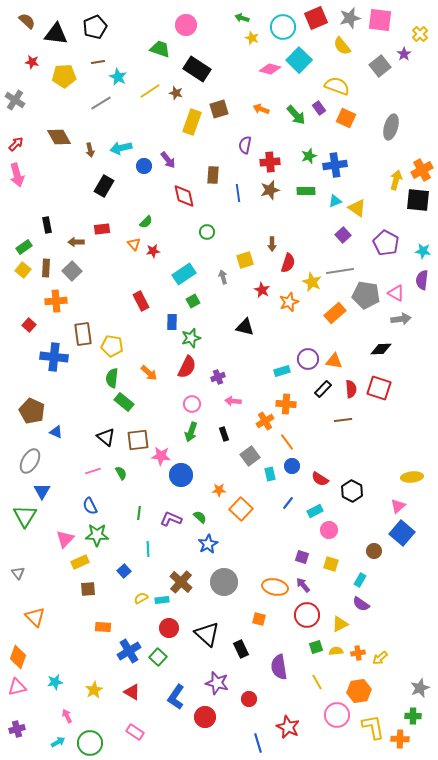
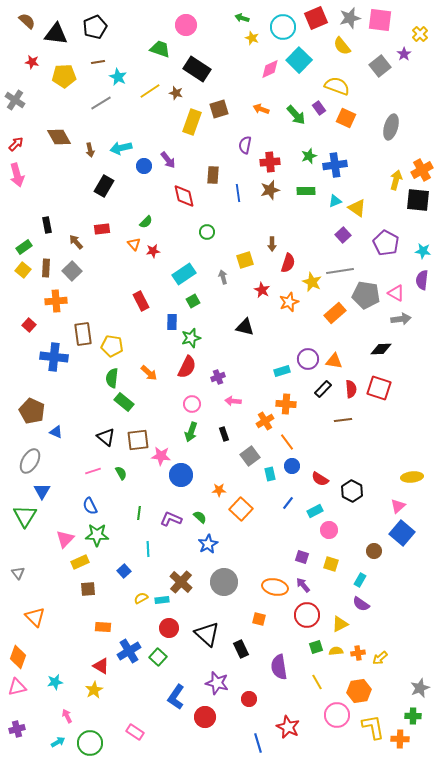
pink diamond at (270, 69): rotated 40 degrees counterclockwise
brown arrow at (76, 242): rotated 49 degrees clockwise
red triangle at (132, 692): moved 31 px left, 26 px up
